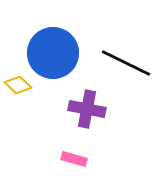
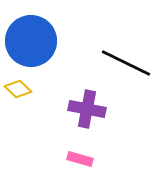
blue circle: moved 22 px left, 12 px up
yellow diamond: moved 4 px down
pink rectangle: moved 6 px right
